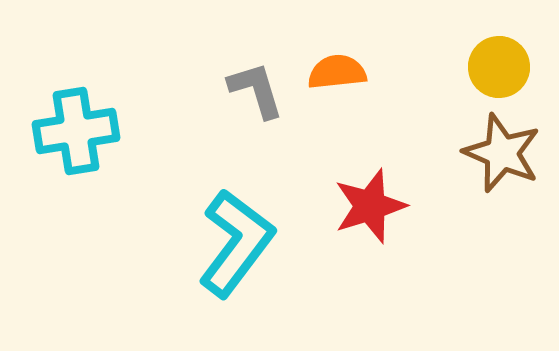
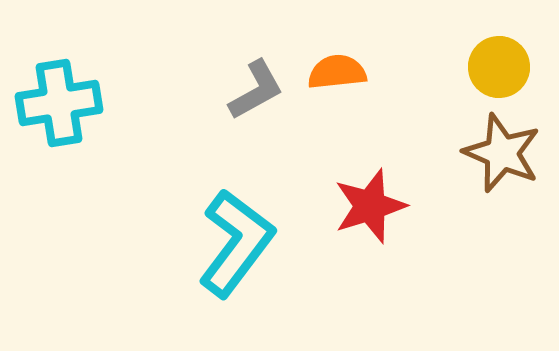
gray L-shape: rotated 78 degrees clockwise
cyan cross: moved 17 px left, 28 px up
